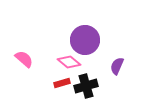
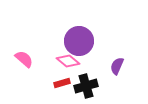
purple circle: moved 6 px left, 1 px down
pink diamond: moved 1 px left, 1 px up
